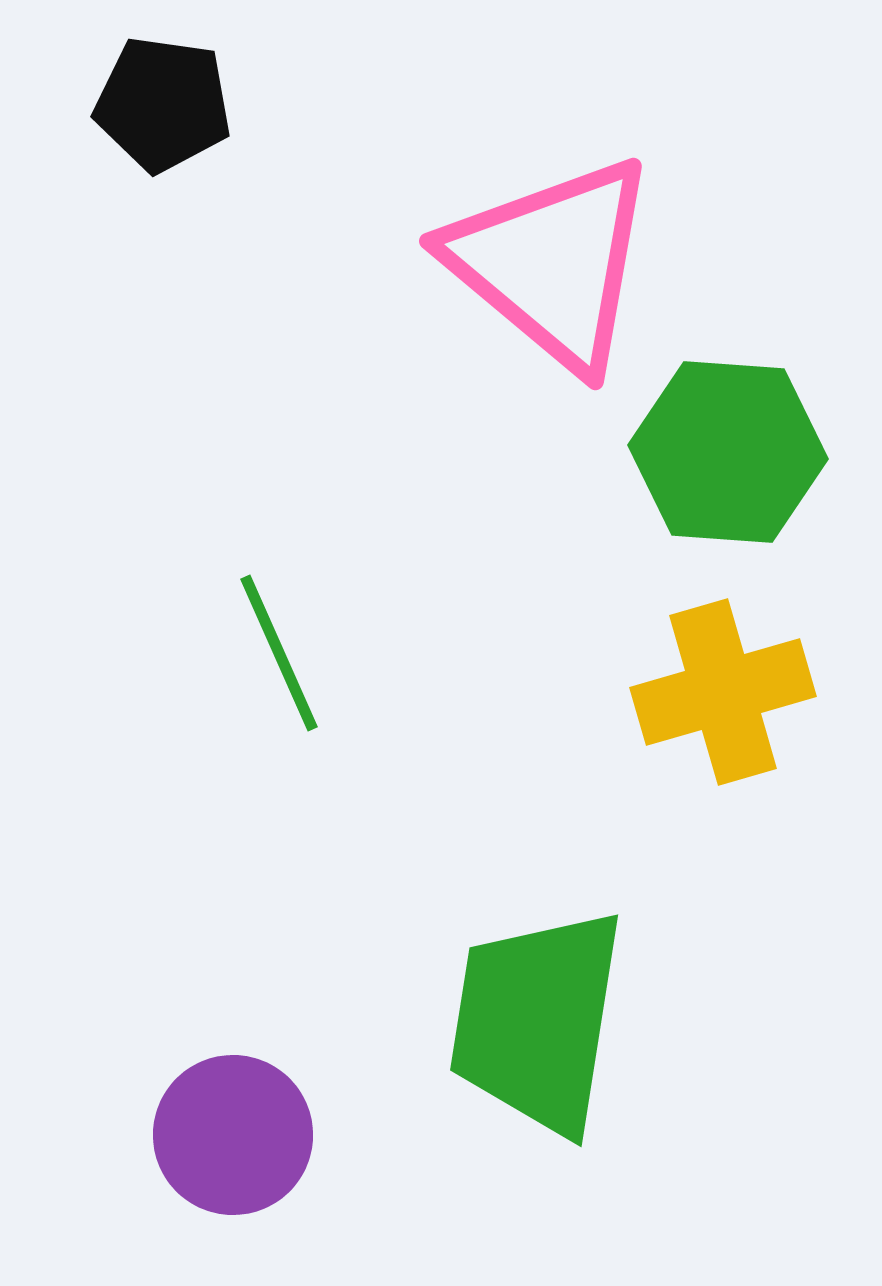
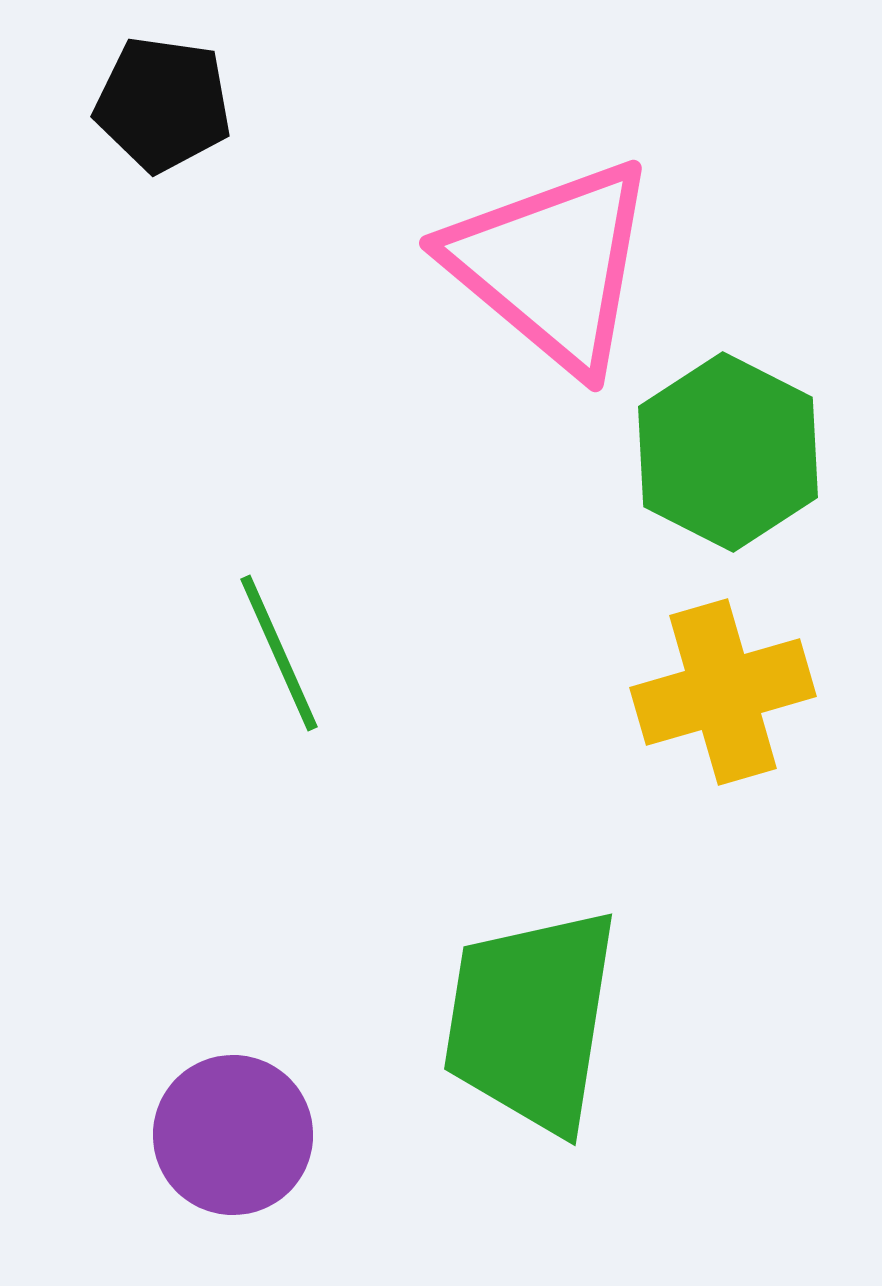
pink triangle: moved 2 px down
green hexagon: rotated 23 degrees clockwise
green trapezoid: moved 6 px left, 1 px up
